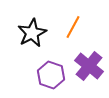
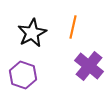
orange line: rotated 15 degrees counterclockwise
purple hexagon: moved 28 px left
